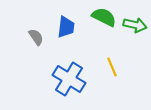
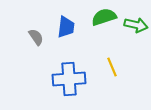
green semicircle: rotated 45 degrees counterclockwise
green arrow: moved 1 px right
blue cross: rotated 36 degrees counterclockwise
